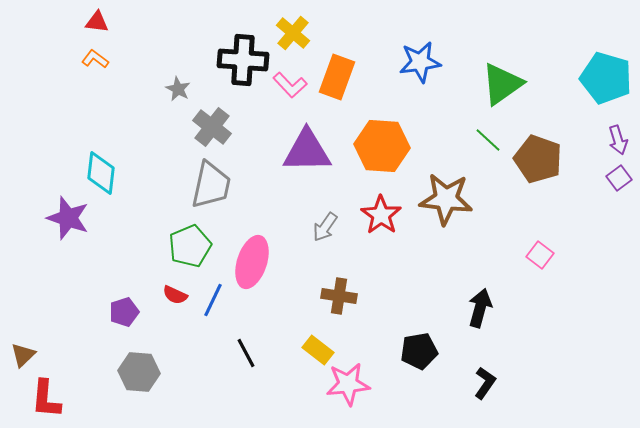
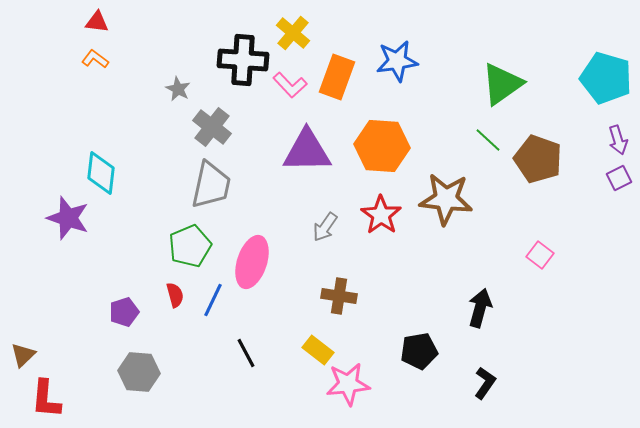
blue star: moved 23 px left, 1 px up
purple square: rotated 10 degrees clockwise
red semicircle: rotated 130 degrees counterclockwise
